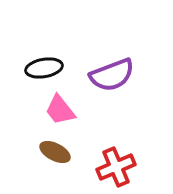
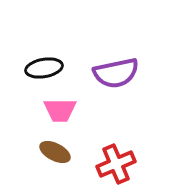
purple semicircle: moved 4 px right, 2 px up; rotated 9 degrees clockwise
pink trapezoid: rotated 52 degrees counterclockwise
red cross: moved 3 px up
